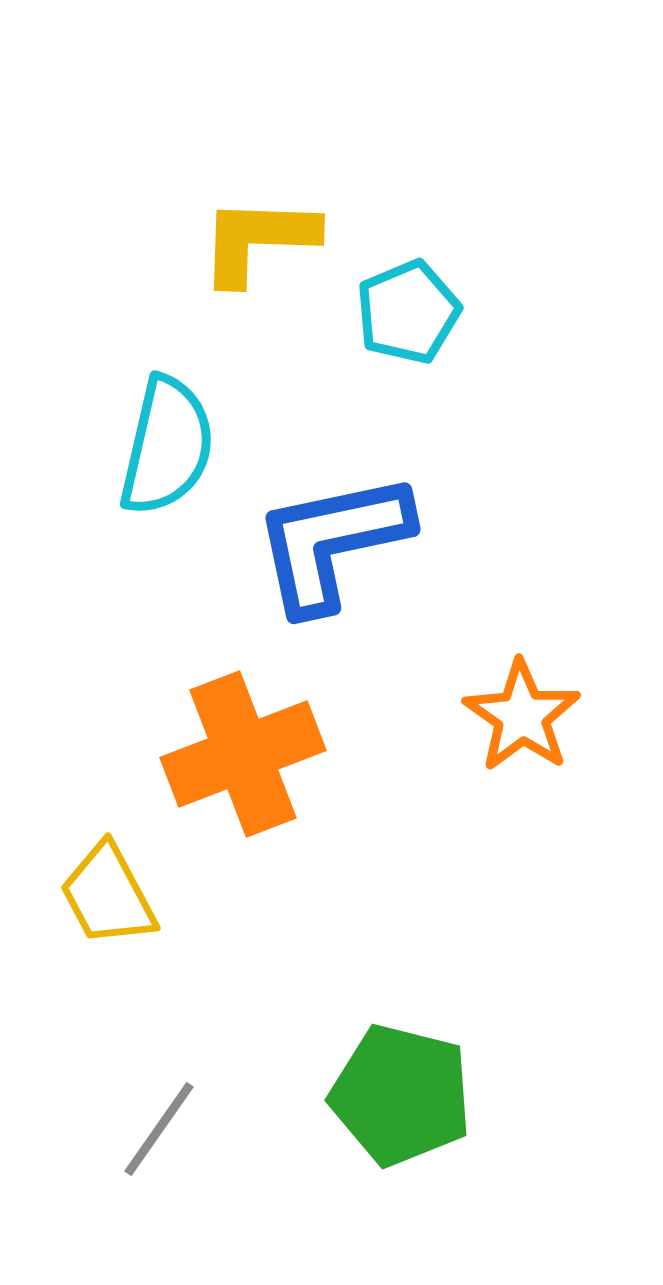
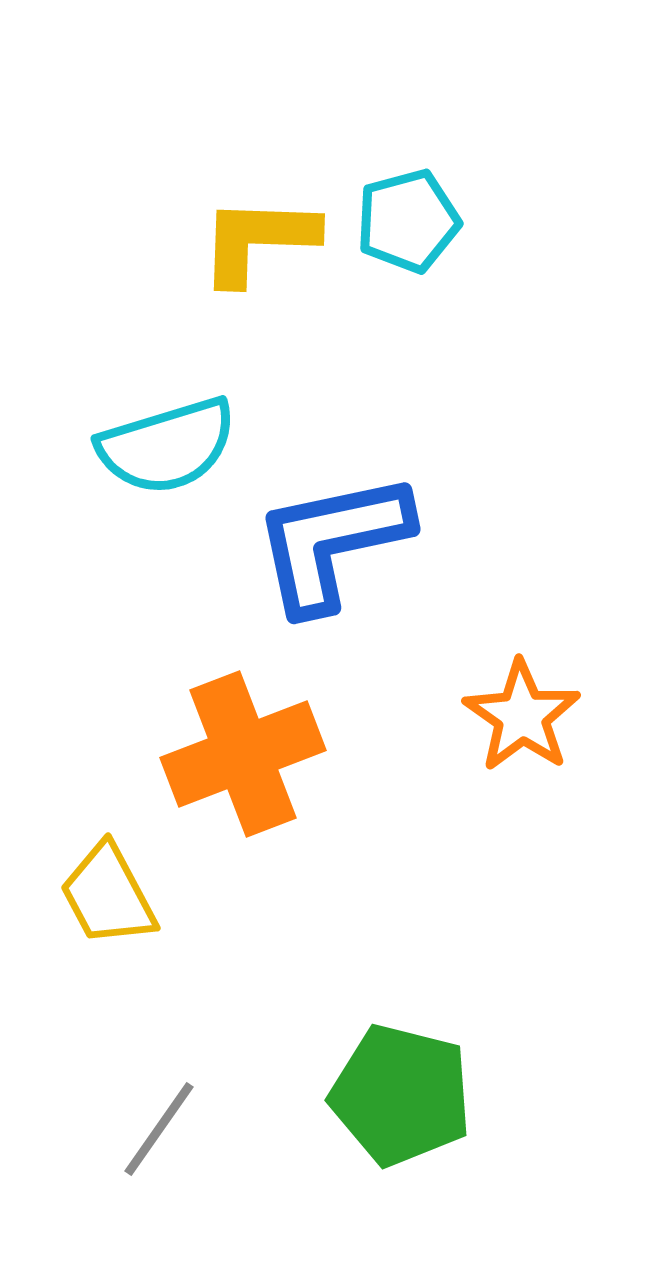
cyan pentagon: moved 91 px up; rotated 8 degrees clockwise
cyan semicircle: rotated 60 degrees clockwise
